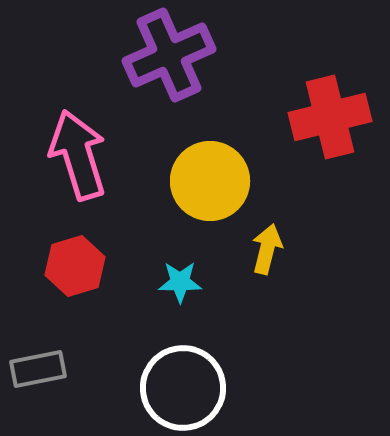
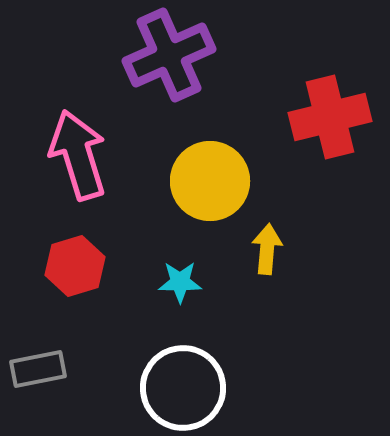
yellow arrow: rotated 9 degrees counterclockwise
